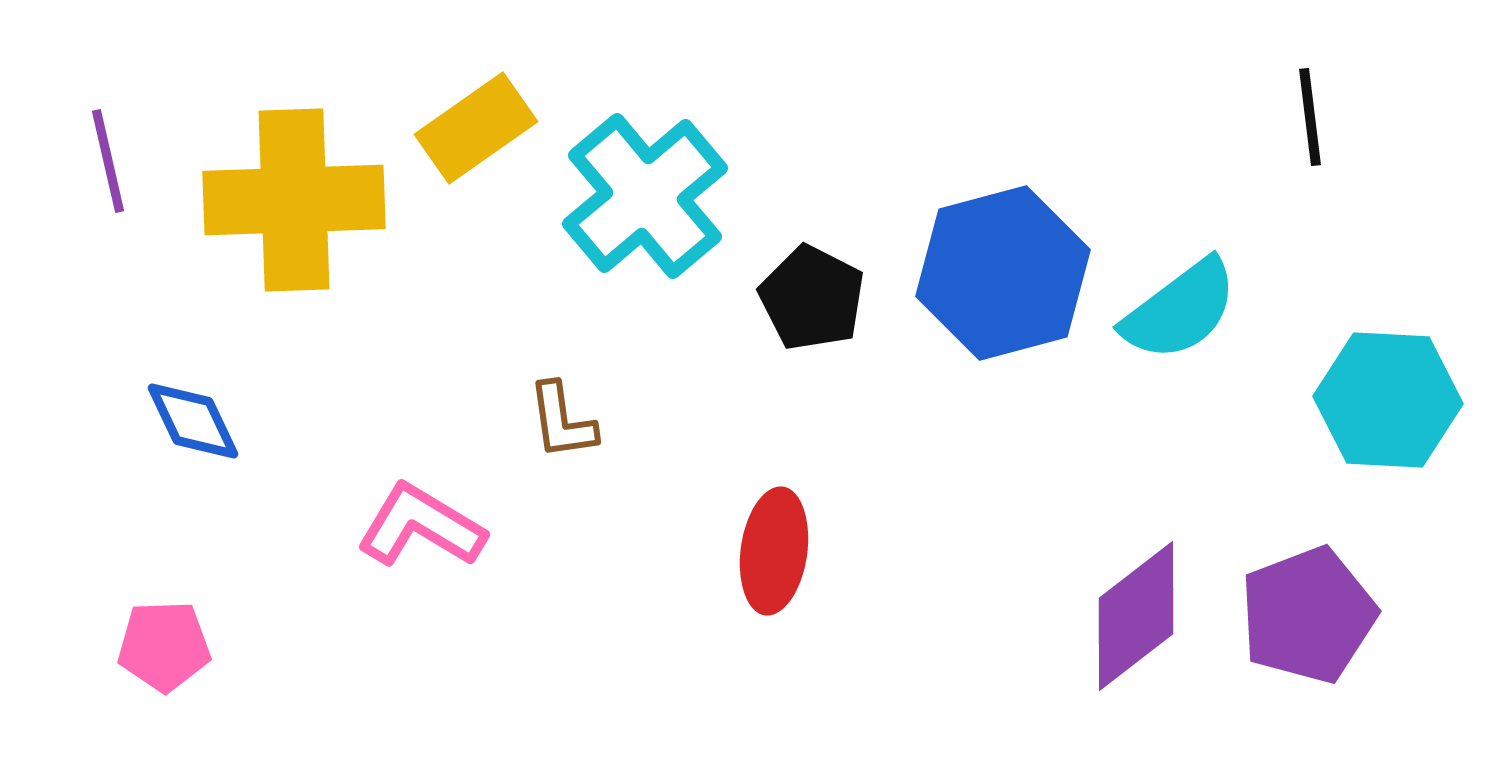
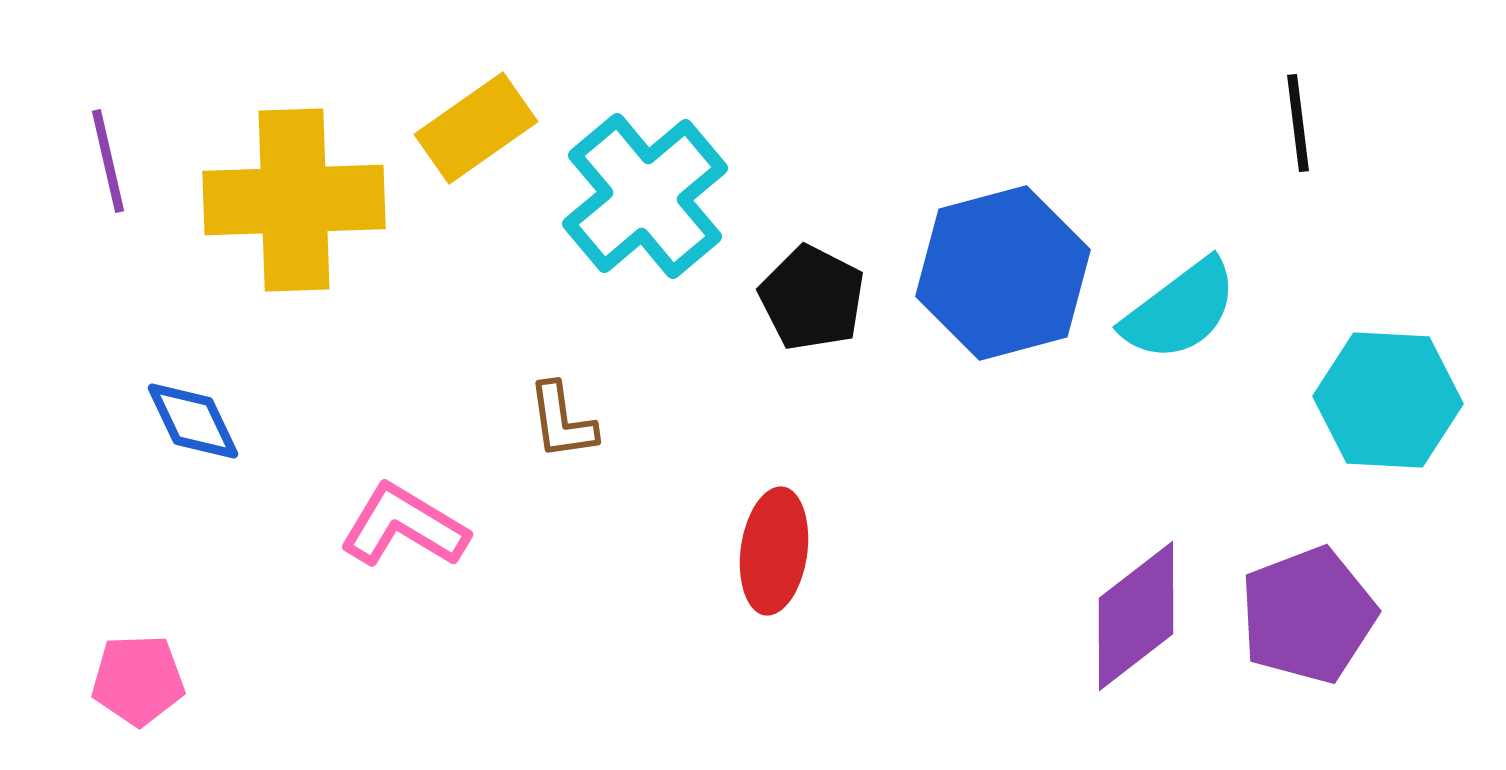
black line: moved 12 px left, 6 px down
pink L-shape: moved 17 px left
pink pentagon: moved 26 px left, 34 px down
